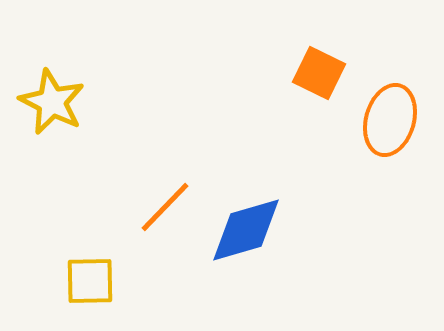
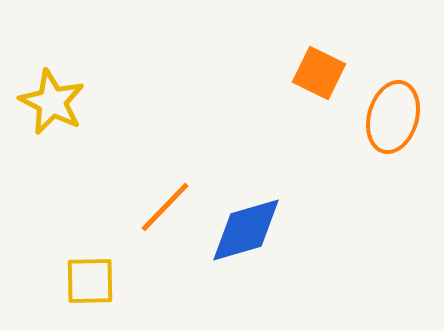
orange ellipse: moved 3 px right, 3 px up
